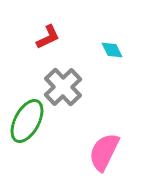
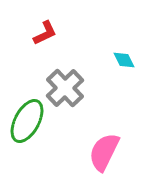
red L-shape: moved 3 px left, 4 px up
cyan diamond: moved 12 px right, 10 px down
gray cross: moved 2 px right, 1 px down
